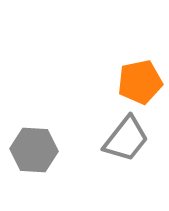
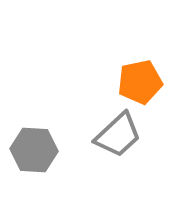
gray trapezoid: moved 8 px left, 4 px up; rotated 9 degrees clockwise
